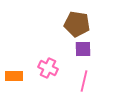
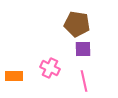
pink cross: moved 2 px right
pink line: rotated 25 degrees counterclockwise
